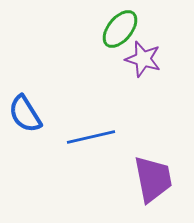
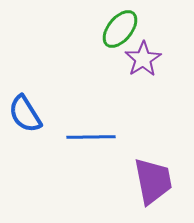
purple star: rotated 24 degrees clockwise
blue line: rotated 12 degrees clockwise
purple trapezoid: moved 2 px down
